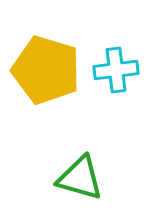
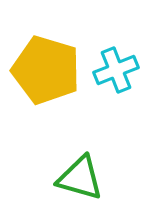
cyan cross: rotated 15 degrees counterclockwise
